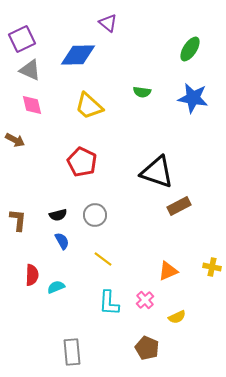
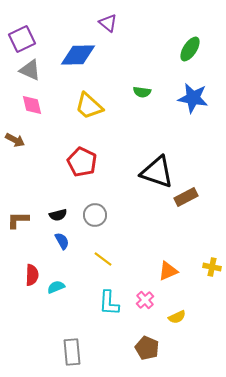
brown rectangle: moved 7 px right, 9 px up
brown L-shape: rotated 95 degrees counterclockwise
